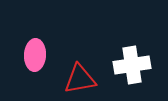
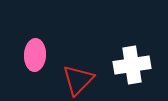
red triangle: moved 2 px left, 1 px down; rotated 36 degrees counterclockwise
